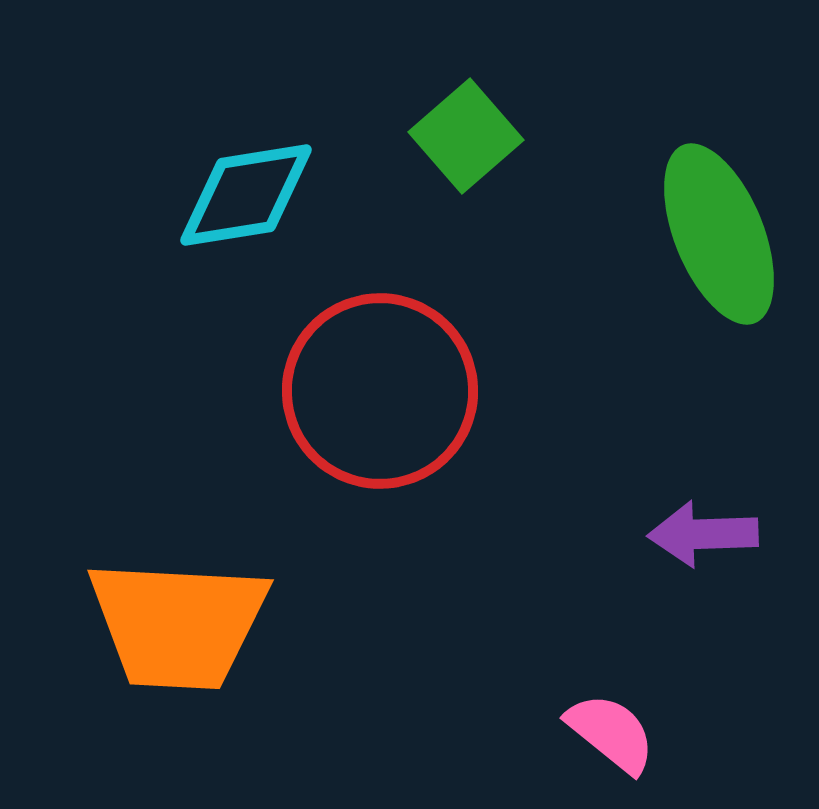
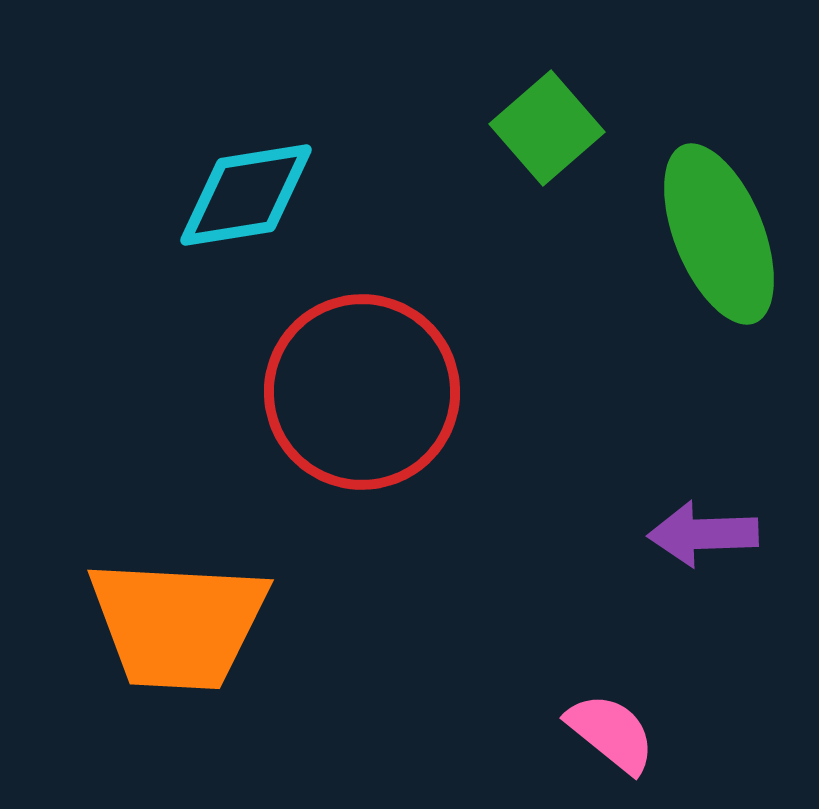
green square: moved 81 px right, 8 px up
red circle: moved 18 px left, 1 px down
